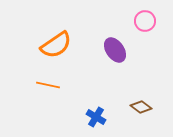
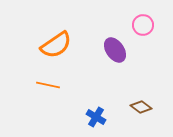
pink circle: moved 2 px left, 4 px down
